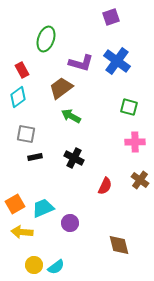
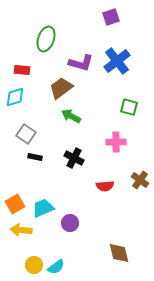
blue cross: rotated 16 degrees clockwise
red rectangle: rotated 56 degrees counterclockwise
cyan diamond: moved 3 px left; rotated 20 degrees clockwise
gray square: rotated 24 degrees clockwise
pink cross: moved 19 px left
black rectangle: rotated 24 degrees clockwise
red semicircle: rotated 60 degrees clockwise
yellow arrow: moved 1 px left, 2 px up
brown diamond: moved 8 px down
